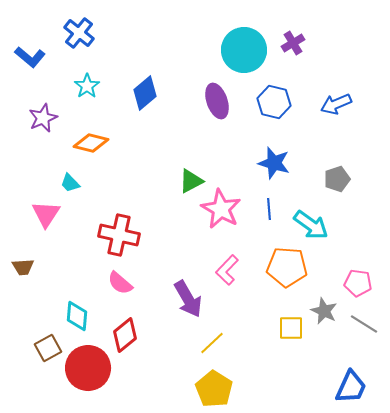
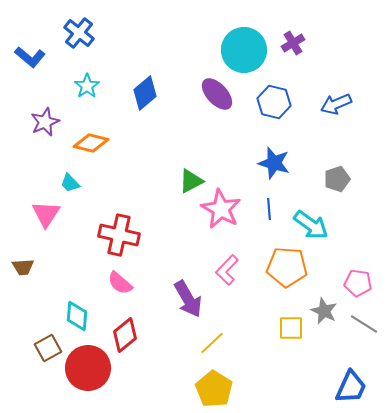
purple ellipse: moved 7 px up; rotated 24 degrees counterclockwise
purple star: moved 2 px right, 4 px down
